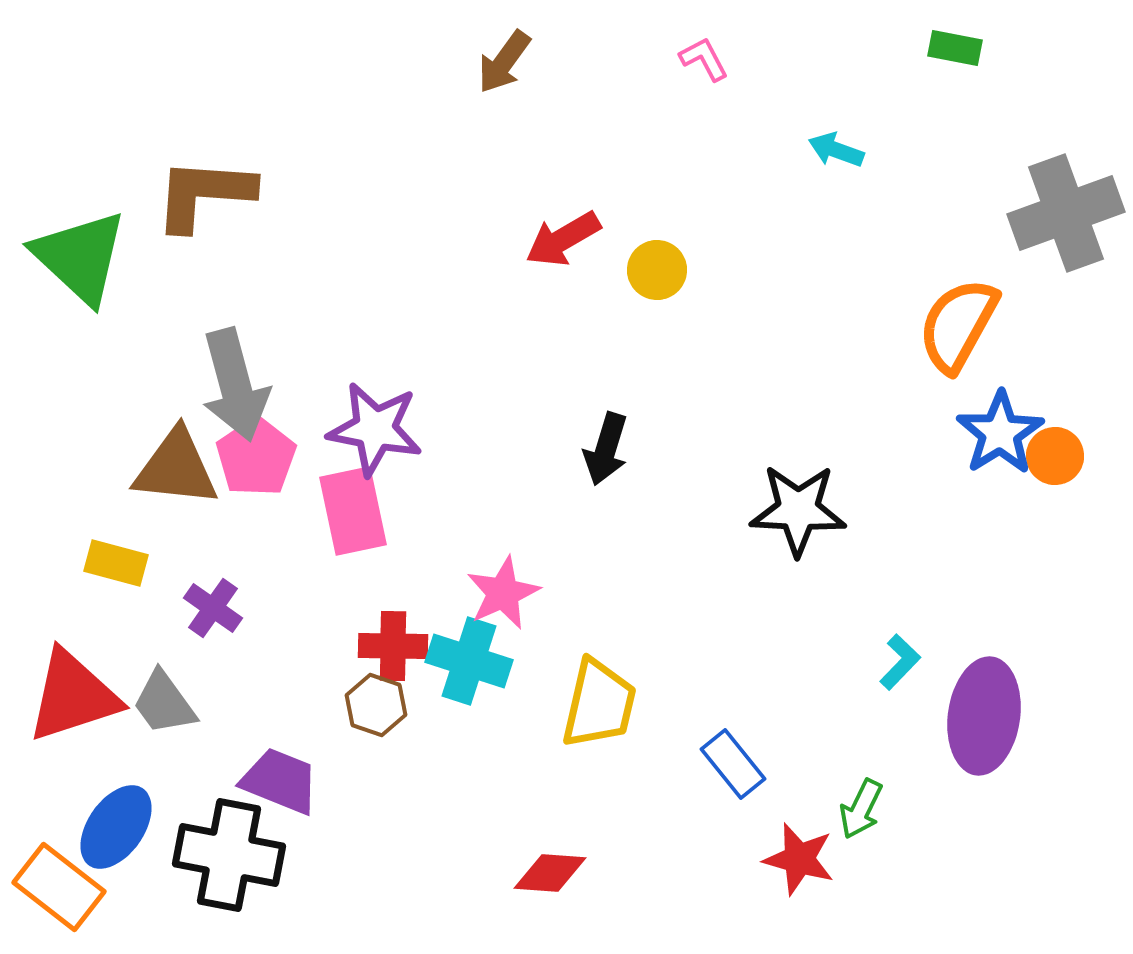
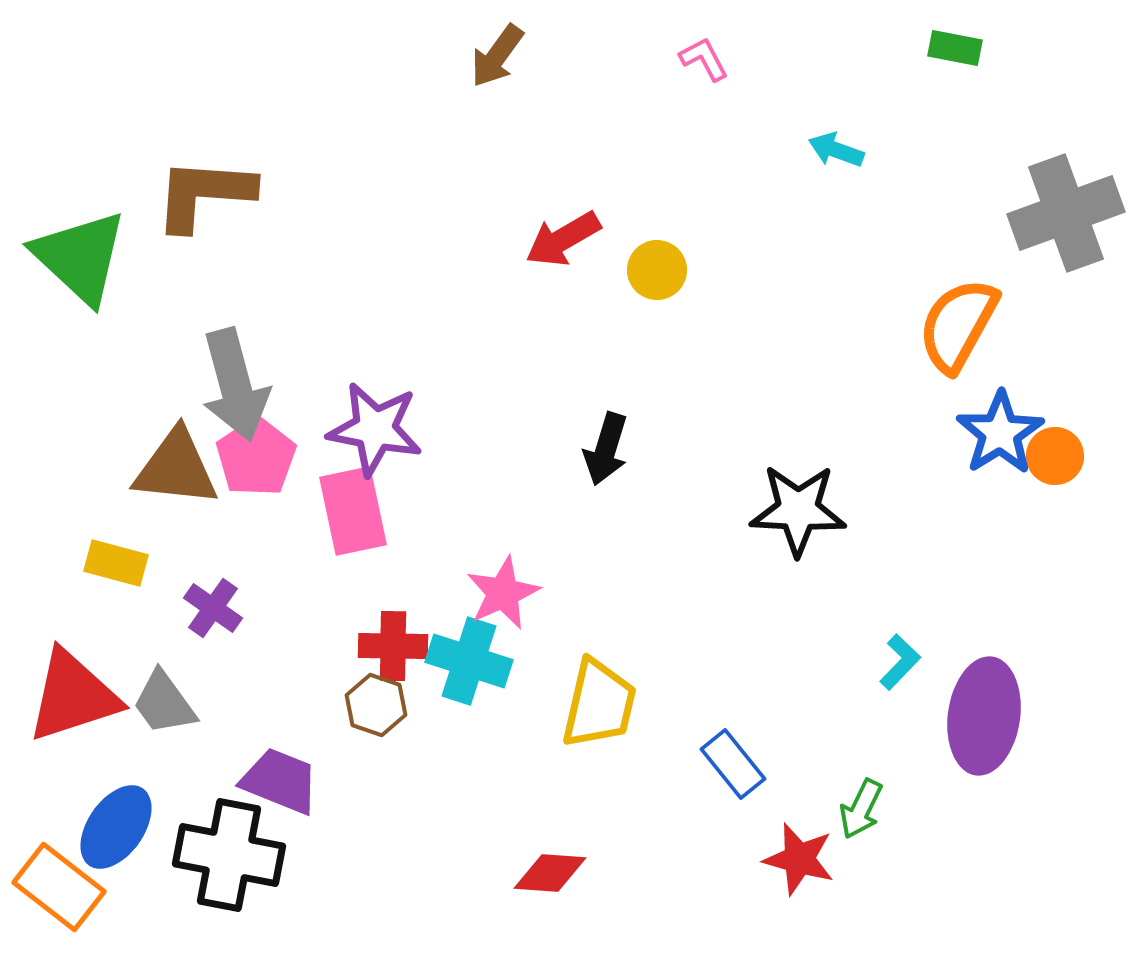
brown arrow: moved 7 px left, 6 px up
